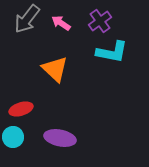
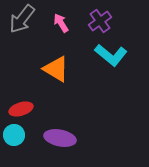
gray arrow: moved 5 px left
pink arrow: rotated 24 degrees clockwise
cyan L-shape: moved 1 px left, 3 px down; rotated 28 degrees clockwise
orange triangle: moved 1 px right; rotated 12 degrees counterclockwise
cyan circle: moved 1 px right, 2 px up
